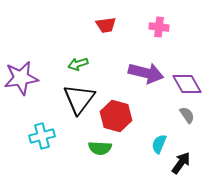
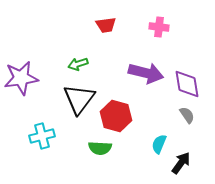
purple diamond: rotated 20 degrees clockwise
